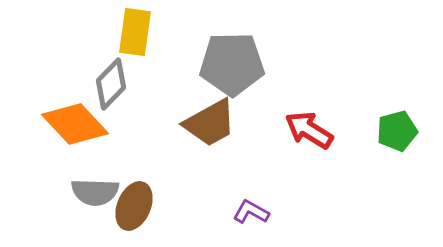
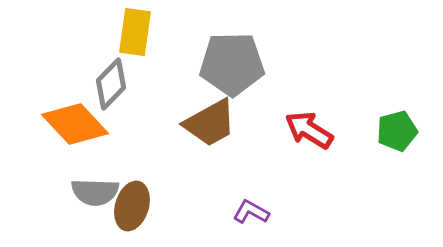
brown ellipse: moved 2 px left; rotated 6 degrees counterclockwise
